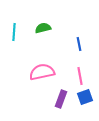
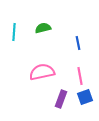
blue line: moved 1 px left, 1 px up
